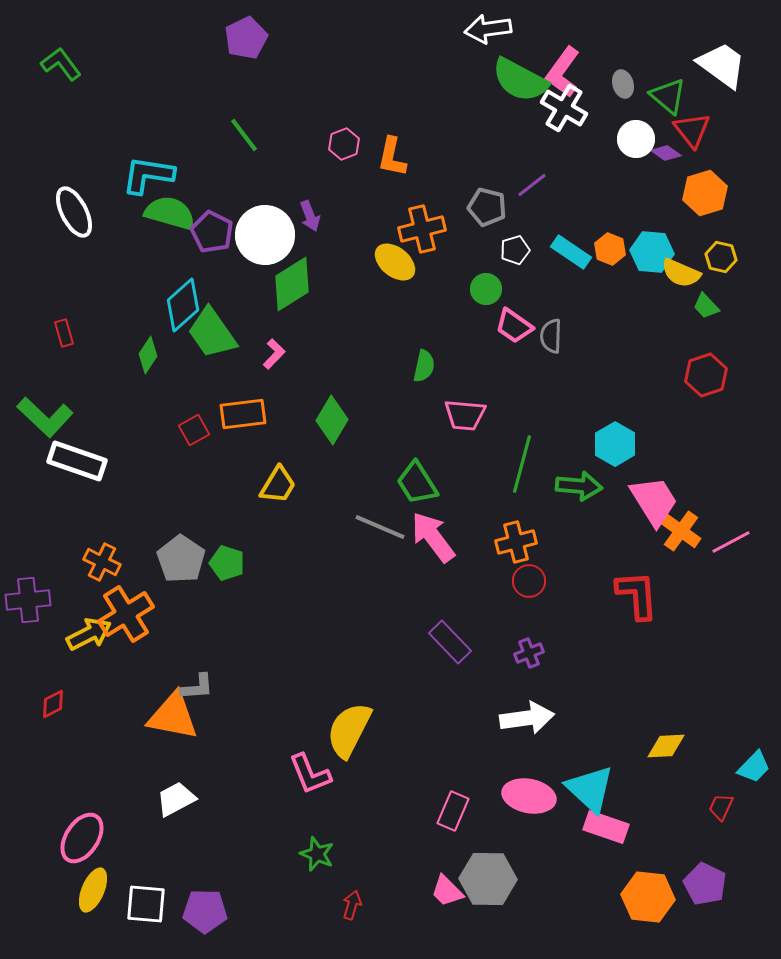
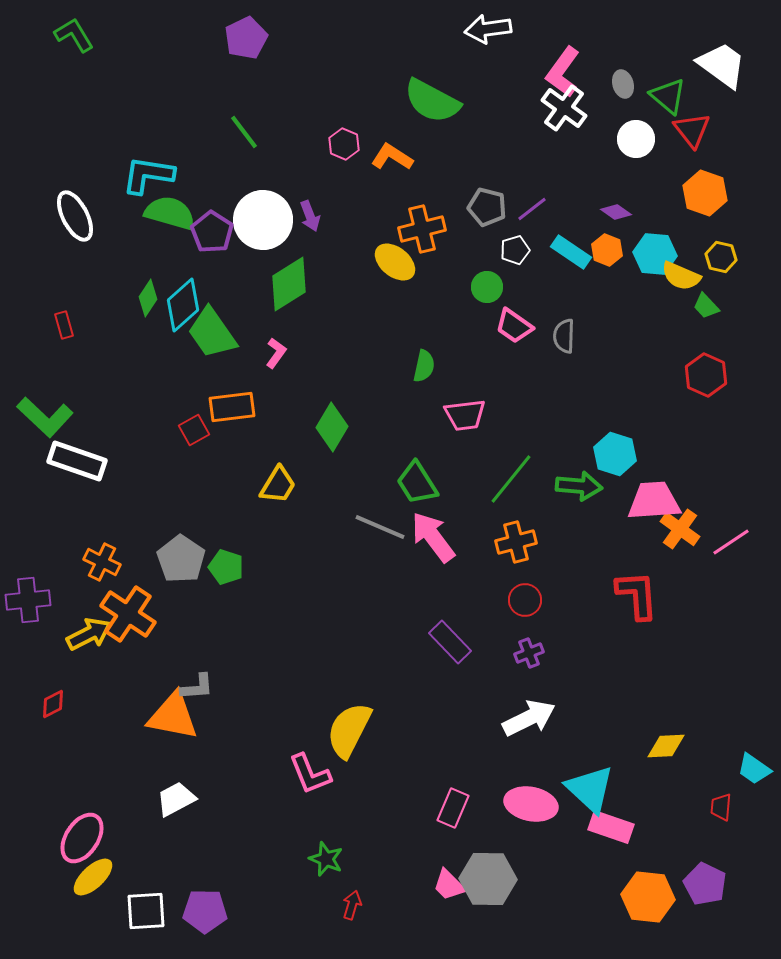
green L-shape at (61, 64): moved 13 px right, 29 px up; rotated 6 degrees clockwise
green semicircle at (520, 80): moved 88 px left, 21 px down
white cross at (564, 108): rotated 6 degrees clockwise
green line at (244, 135): moved 3 px up
pink hexagon at (344, 144): rotated 16 degrees counterclockwise
purple diamond at (666, 153): moved 50 px left, 59 px down
orange L-shape at (392, 157): rotated 111 degrees clockwise
purple line at (532, 185): moved 24 px down
orange hexagon at (705, 193): rotated 24 degrees counterclockwise
white ellipse at (74, 212): moved 1 px right, 4 px down
purple pentagon at (212, 232): rotated 6 degrees clockwise
white circle at (265, 235): moved 2 px left, 15 px up
orange hexagon at (610, 249): moved 3 px left, 1 px down
cyan hexagon at (652, 252): moved 3 px right, 2 px down
yellow semicircle at (681, 273): moved 3 px down
green diamond at (292, 284): moved 3 px left
green circle at (486, 289): moved 1 px right, 2 px up
red rectangle at (64, 333): moved 8 px up
gray semicircle at (551, 336): moved 13 px right
pink L-shape at (274, 354): moved 2 px right, 1 px up; rotated 8 degrees counterclockwise
green diamond at (148, 355): moved 57 px up
red hexagon at (706, 375): rotated 18 degrees counterclockwise
orange rectangle at (243, 414): moved 11 px left, 7 px up
pink trapezoid at (465, 415): rotated 12 degrees counterclockwise
green diamond at (332, 420): moved 7 px down
cyan hexagon at (615, 444): moved 10 px down; rotated 12 degrees counterclockwise
green line at (522, 464): moved 11 px left, 15 px down; rotated 24 degrees clockwise
pink trapezoid at (654, 501): rotated 62 degrees counterclockwise
orange cross at (681, 531): moved 1 px left, 2 px up
pink line at (731, 542): rotated 6 degrees counterclockwise
green pentagon at (227, 563): moved 1 px left, 4 px down
red circle at (529, 581): moved 4 px left, 19 px down
orange cross at (126, 614): moved 2 px right; rotated 24 degrees counterclockwise
white arrow at (527, 718): moved 2 px right; rotated 18 degrees counterclockwise
cyan trapezoid at (754, 767): moved 2 px down; rotated 81 degrees clockwise
pink ellipse at (529, 796): moved 2 px right, 8 px down
red trapezoid at (721, 807): rotated 20 degrees counterclockwise
pink rectangle at (453, 811): moved 3 px up
pink rectangle at (606, 827): moved 5 px right
green star at (317, 854): moved 9 px right, 5 px down
yellow ellipse at (93, 890): moved 13 px up; rotated 24 degrees clockwise
pink trapezoid at (447, 891): moved 2 px right, 6 px up
white square at (146, 904): moved 7 px down; rotated 9 degrees counterclockwise
